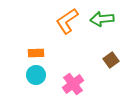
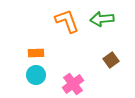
orange L-shape: rotated 104 degrees clockwise
